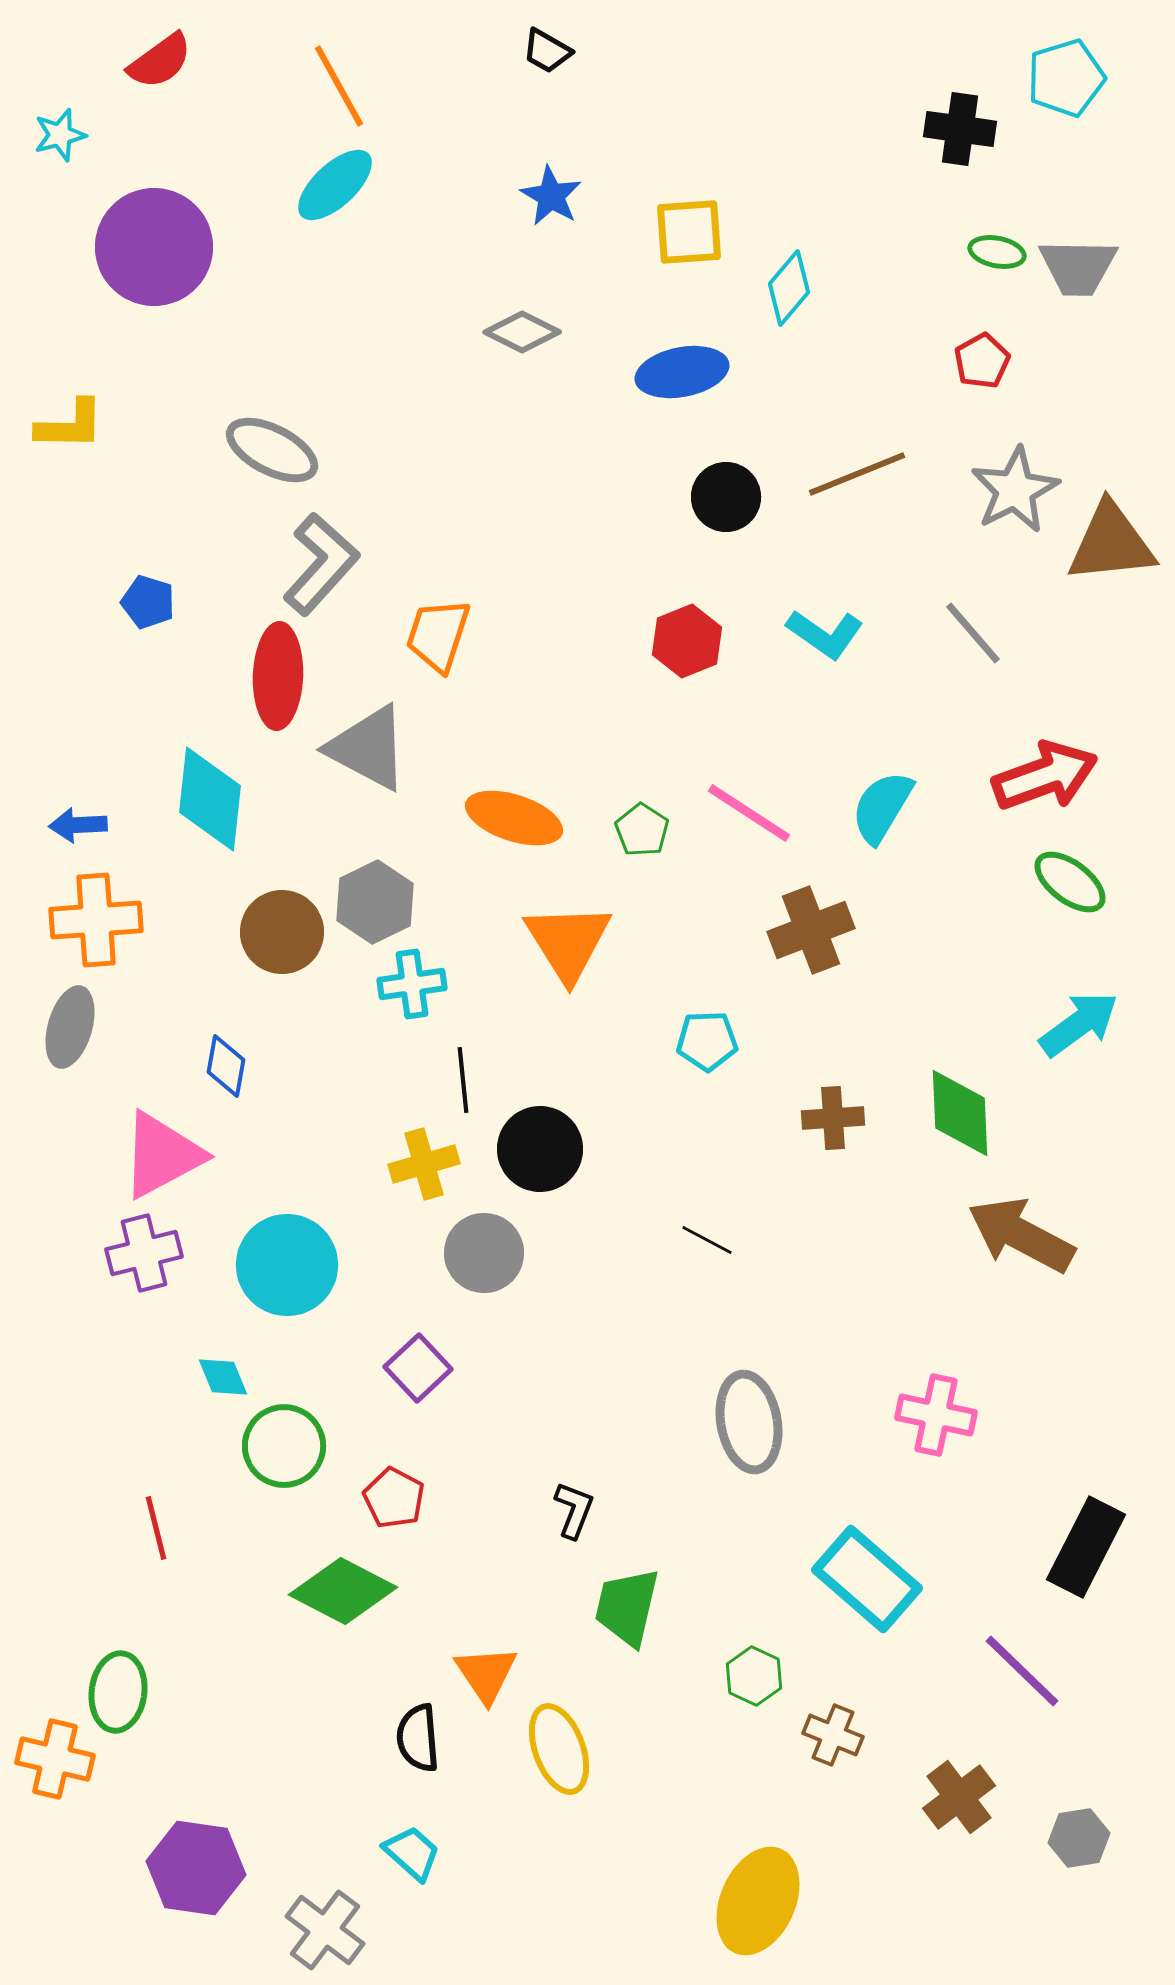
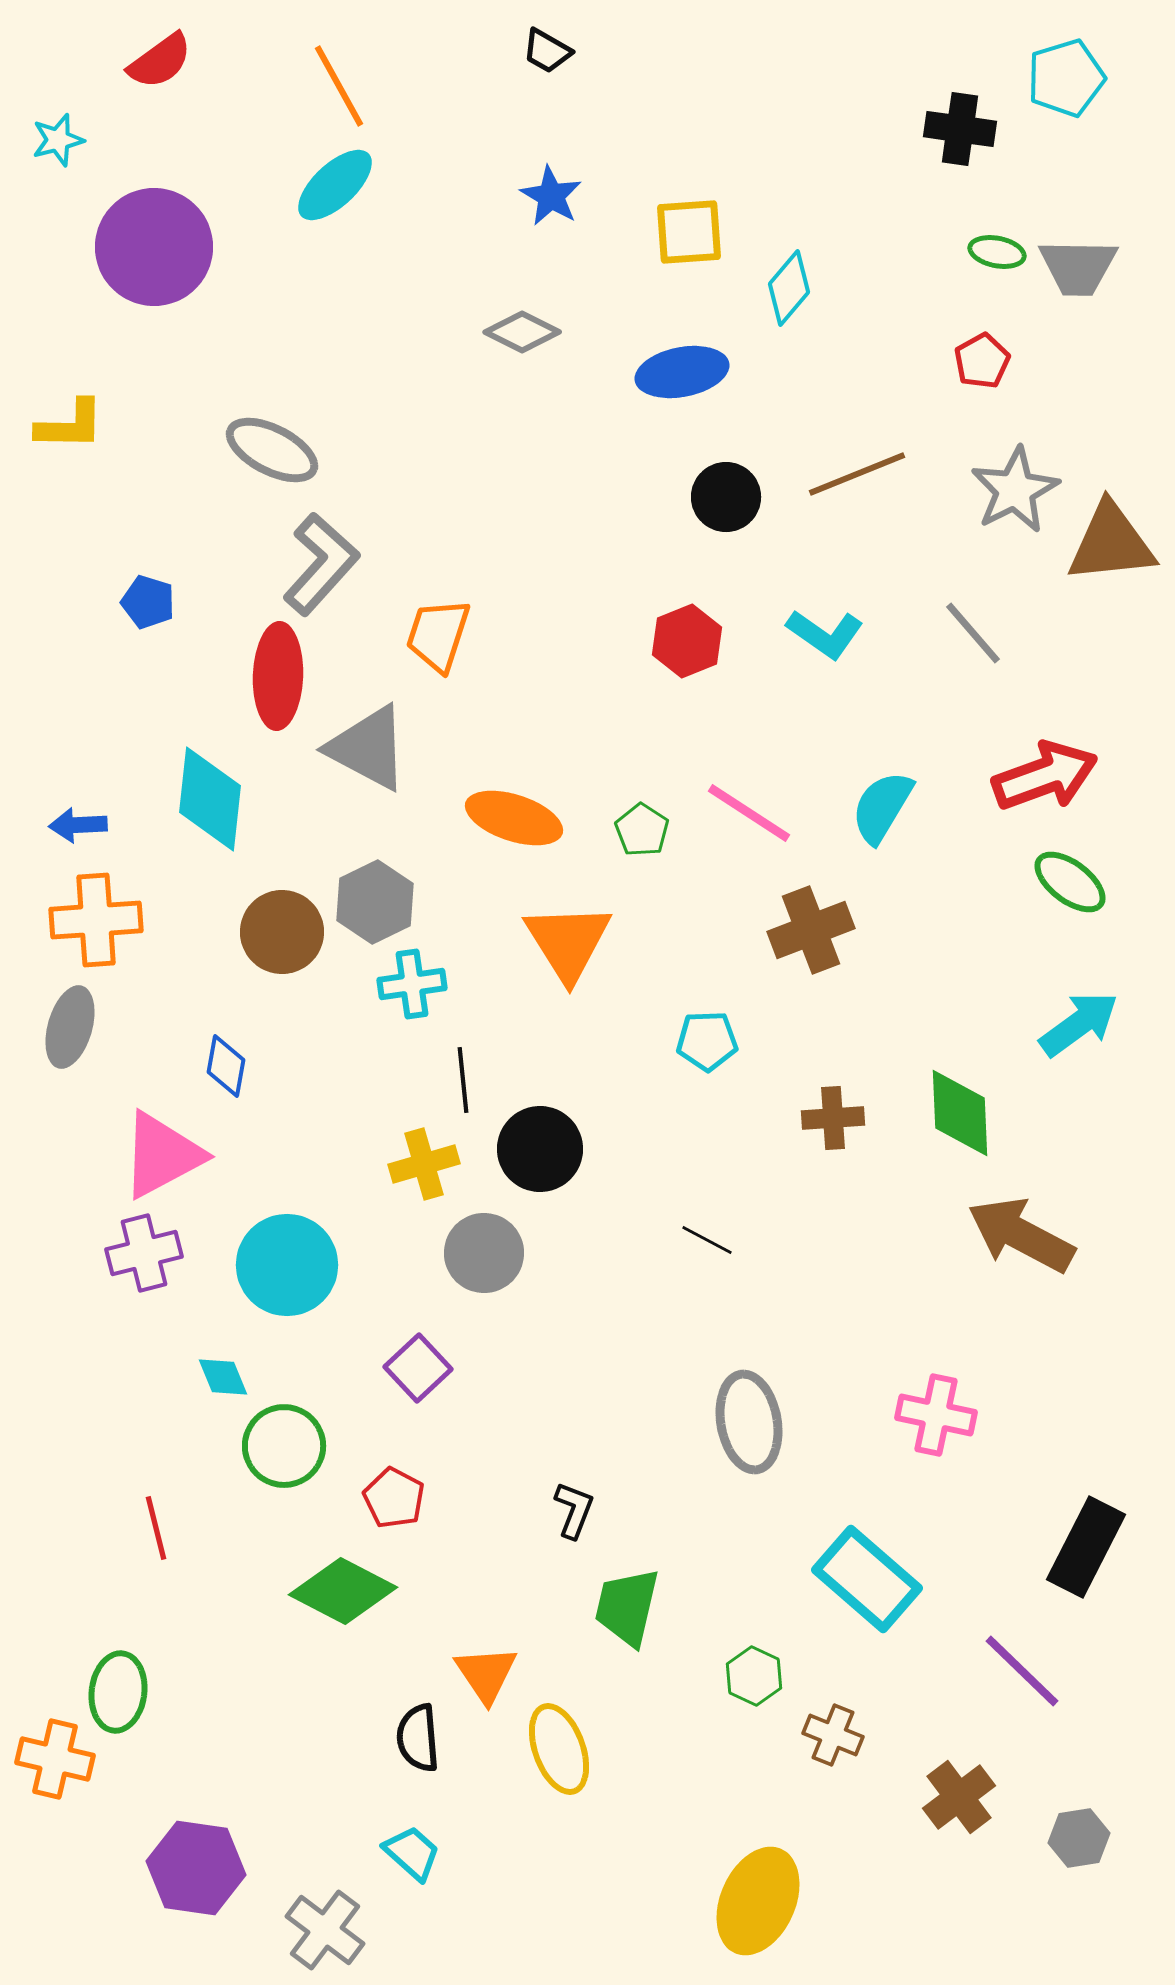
cyan star at (60, 135): moved 2 px left, 5 px down
